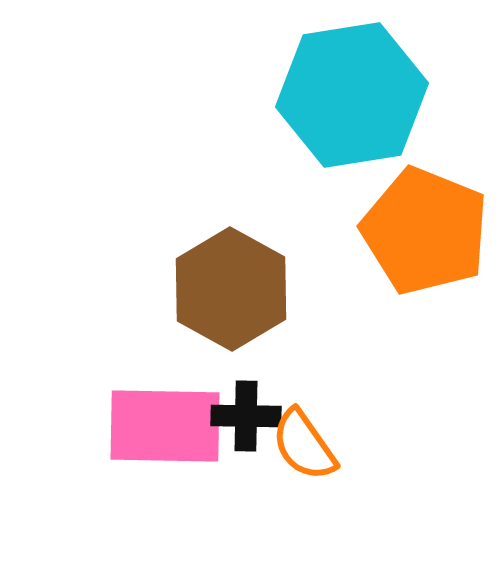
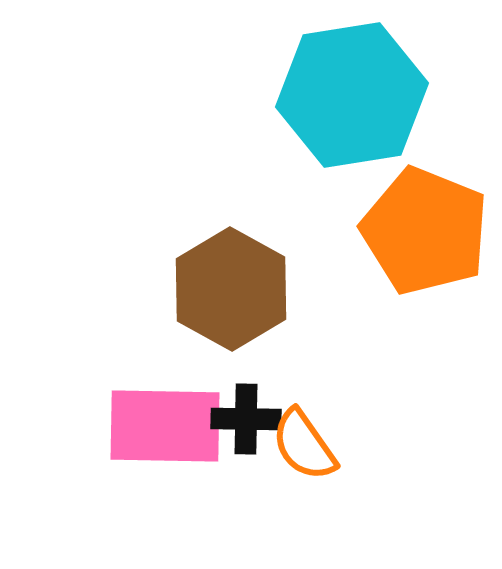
black cross: moved 3 px down
